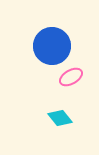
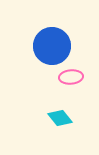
pink ellipse: rotated 25 degrees clockwise
